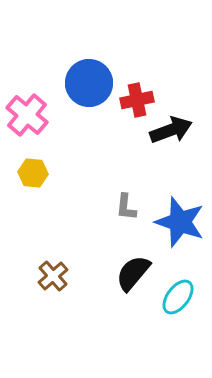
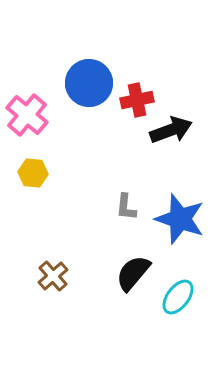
blue star: moved 3 px up
